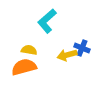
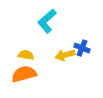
yellow semicircle: moved 3 px left, 5 px down
yellow arrow: moved 2 px left
orange semicircle: moved 7 px down
